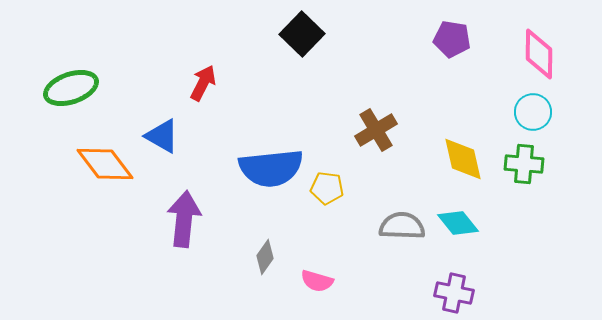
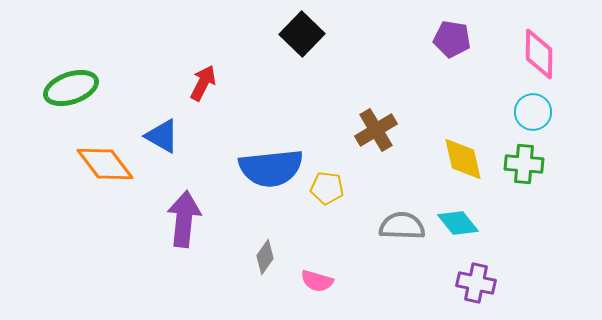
purple cross: moved 22 px right, 10 px up
